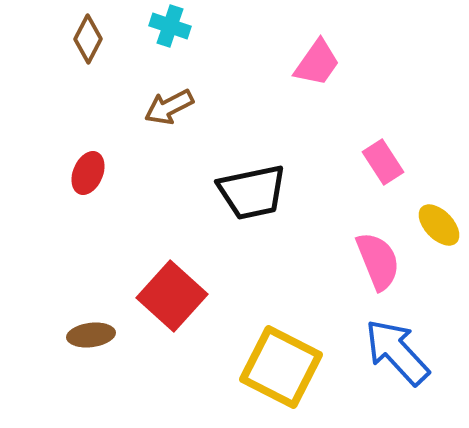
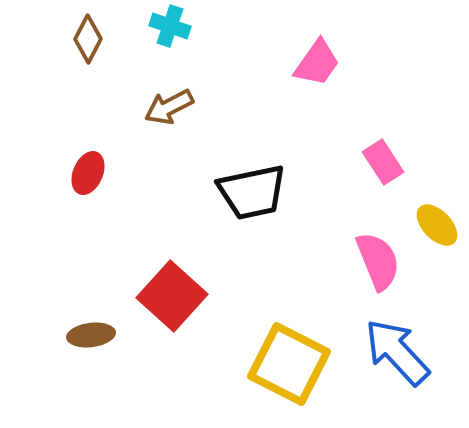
yellow ellipse: moved 2 px left
yellow square: moved 8 px right, 3 px up
